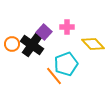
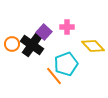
yellow diamond: moved 2 px down
